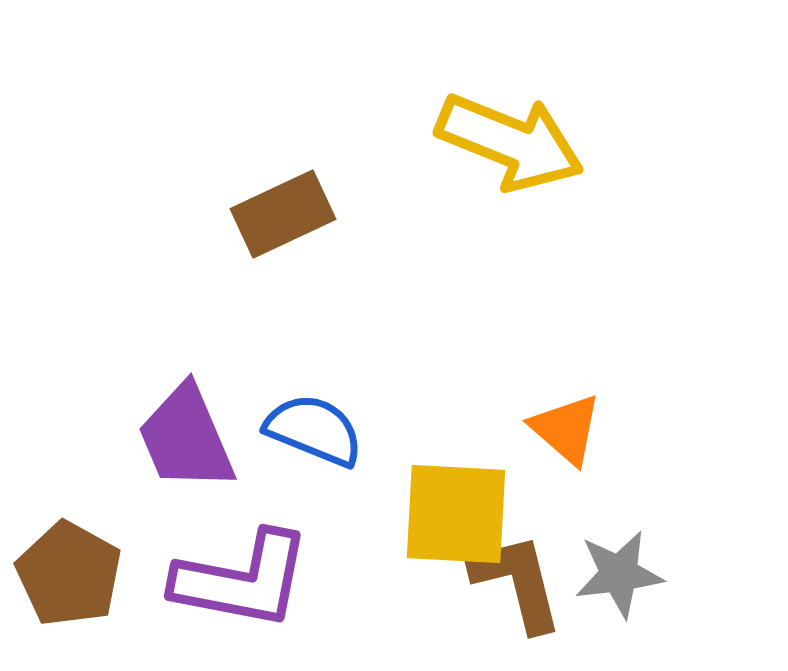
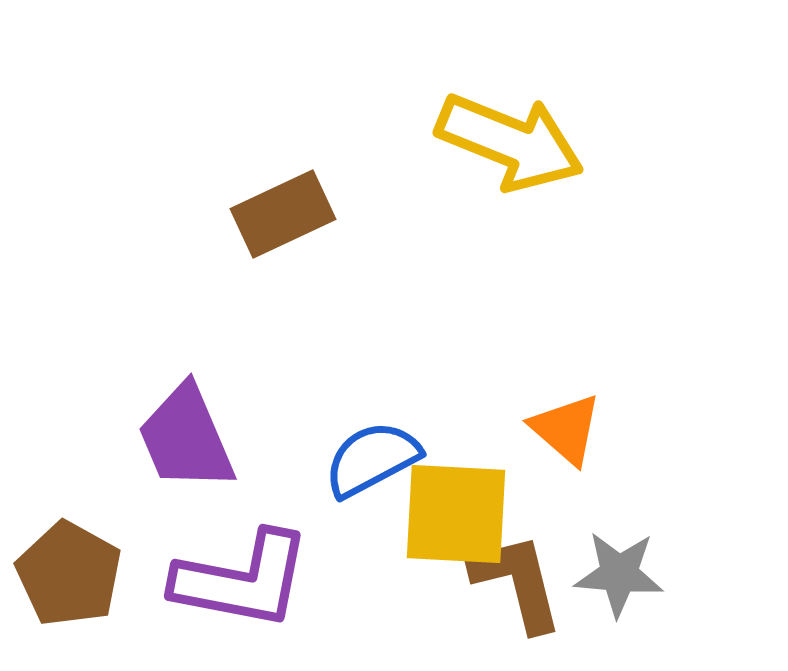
blue semicircle: moved 58 px right, 29 px down; rotated 50 degrees counterclockwise
gray star: rotated 12 degrees clockwise
